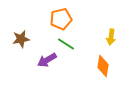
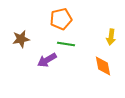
green line: rotated 24 degrees counterclockwise
orange diamond: rotated 20 degrees counterclockwise
